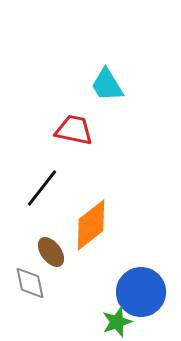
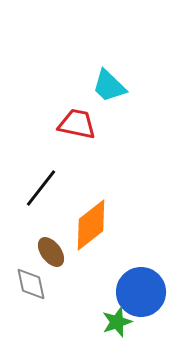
cyan trapezoid: moved 2 px right, 1 px down; rotated 15 degrees counterclockwise
red trapezoid: moved 3 px right, 6 px up
black line: moved 1 px left
gray diamond: moved 1 px right, 1 px down
